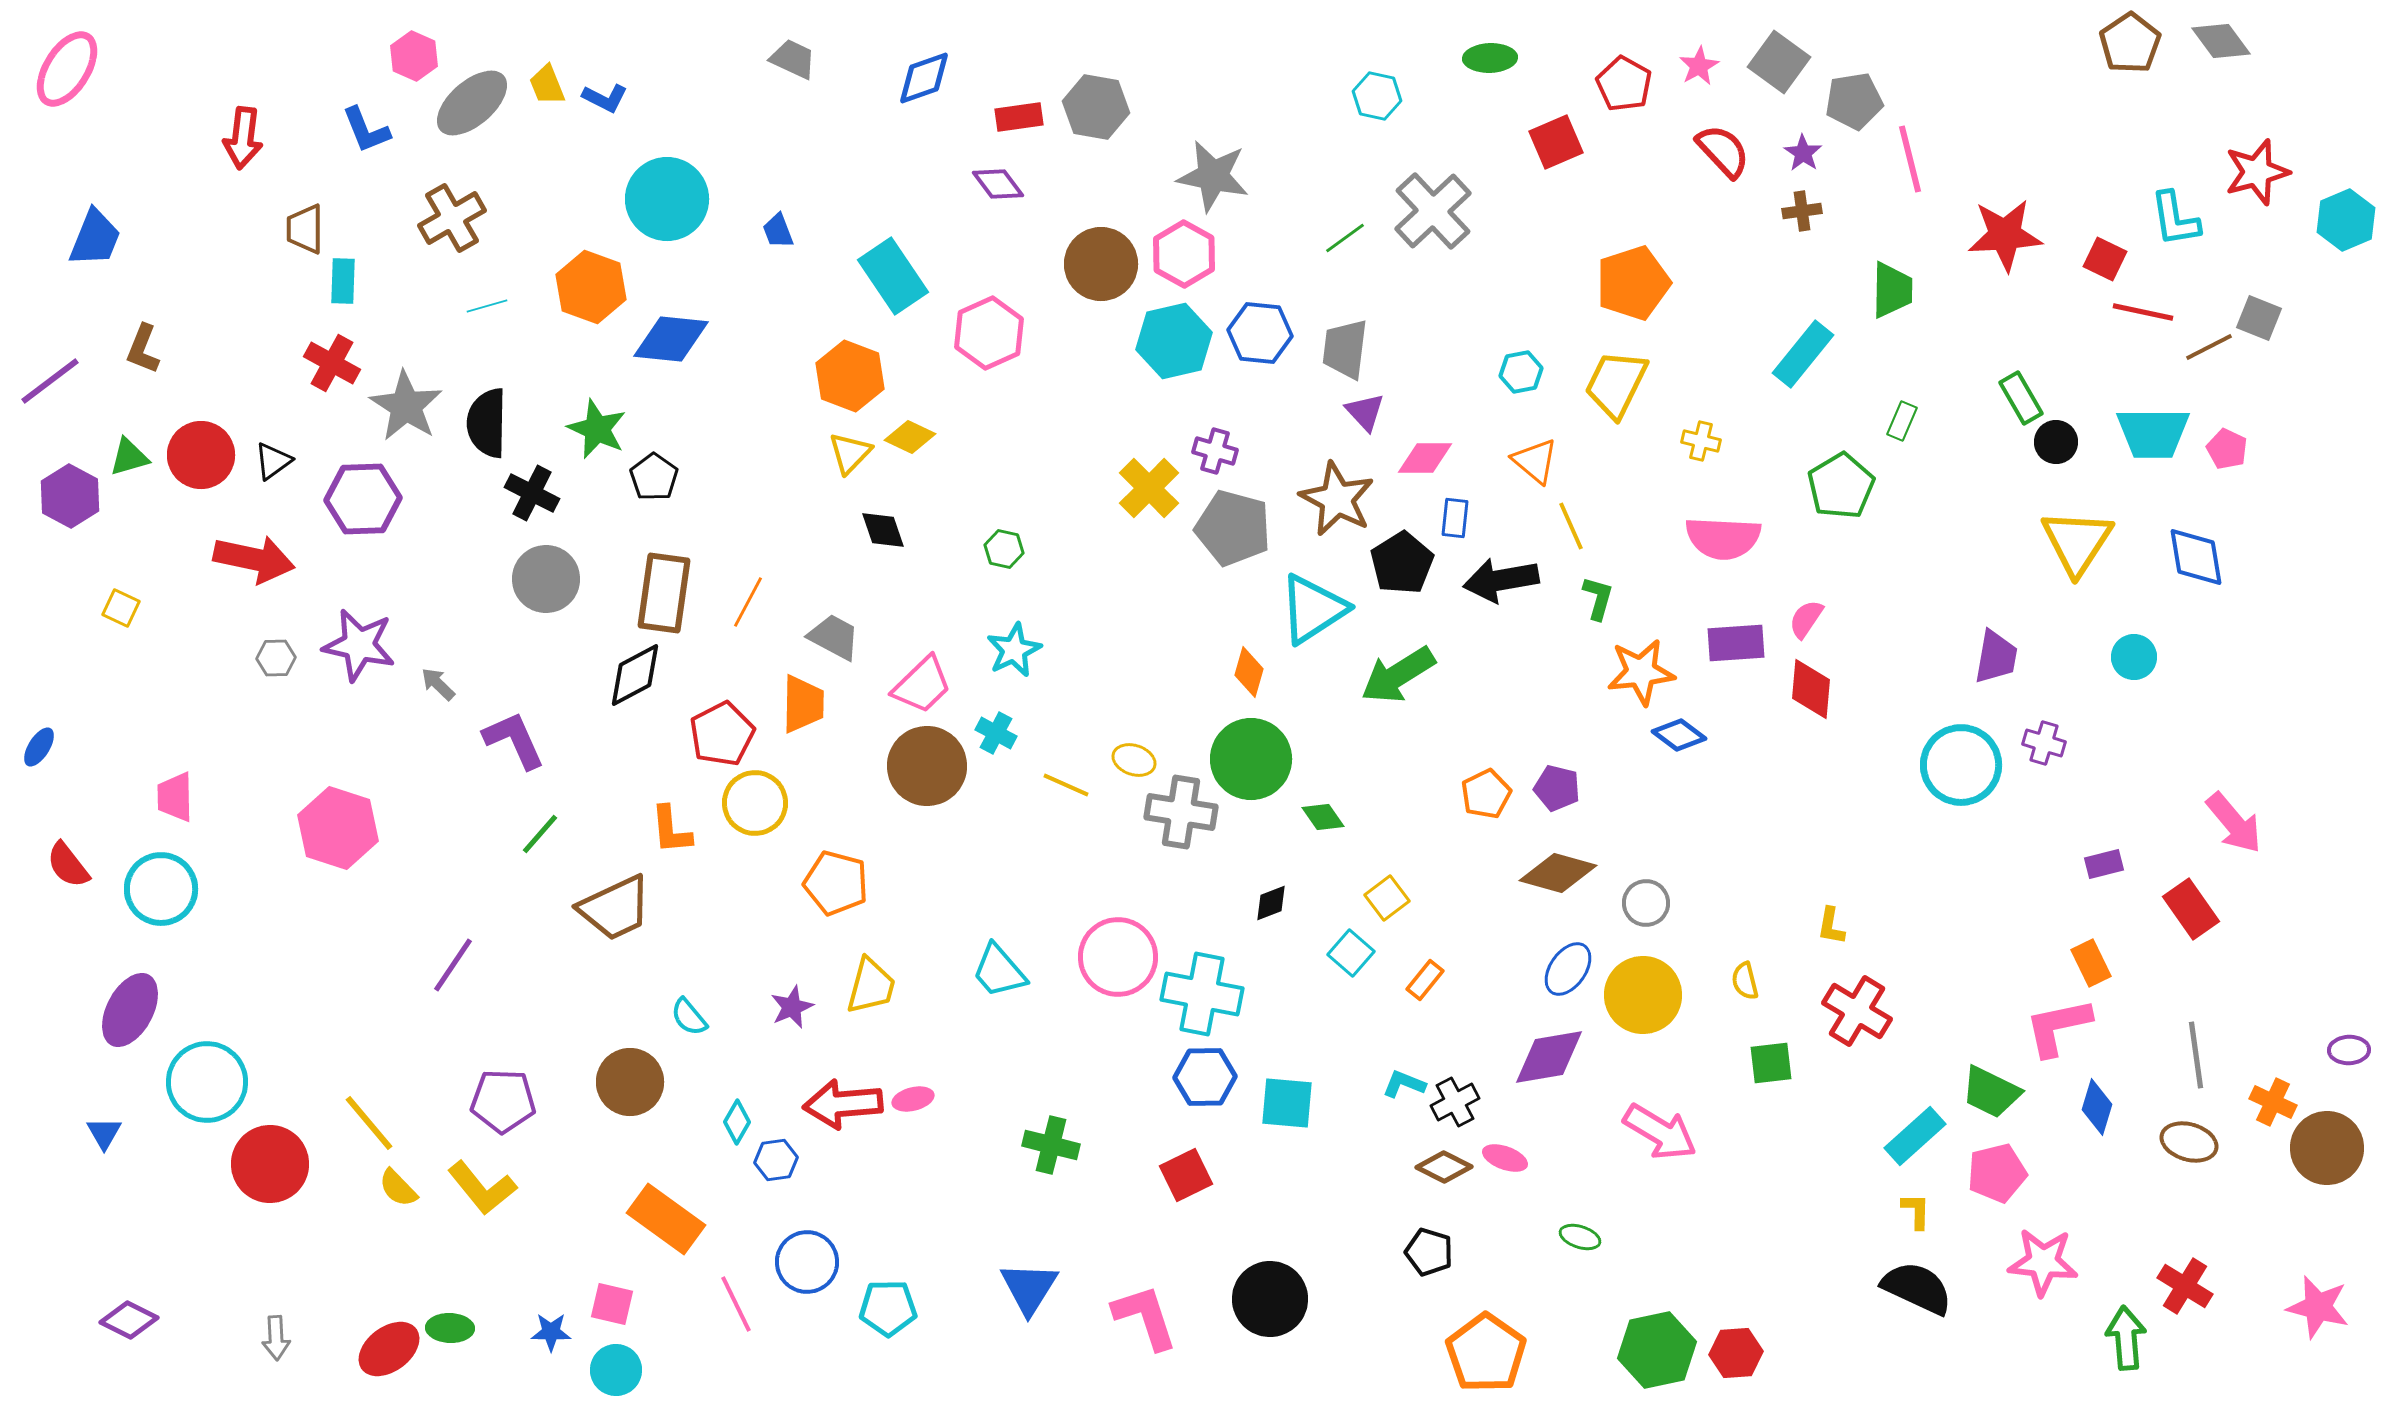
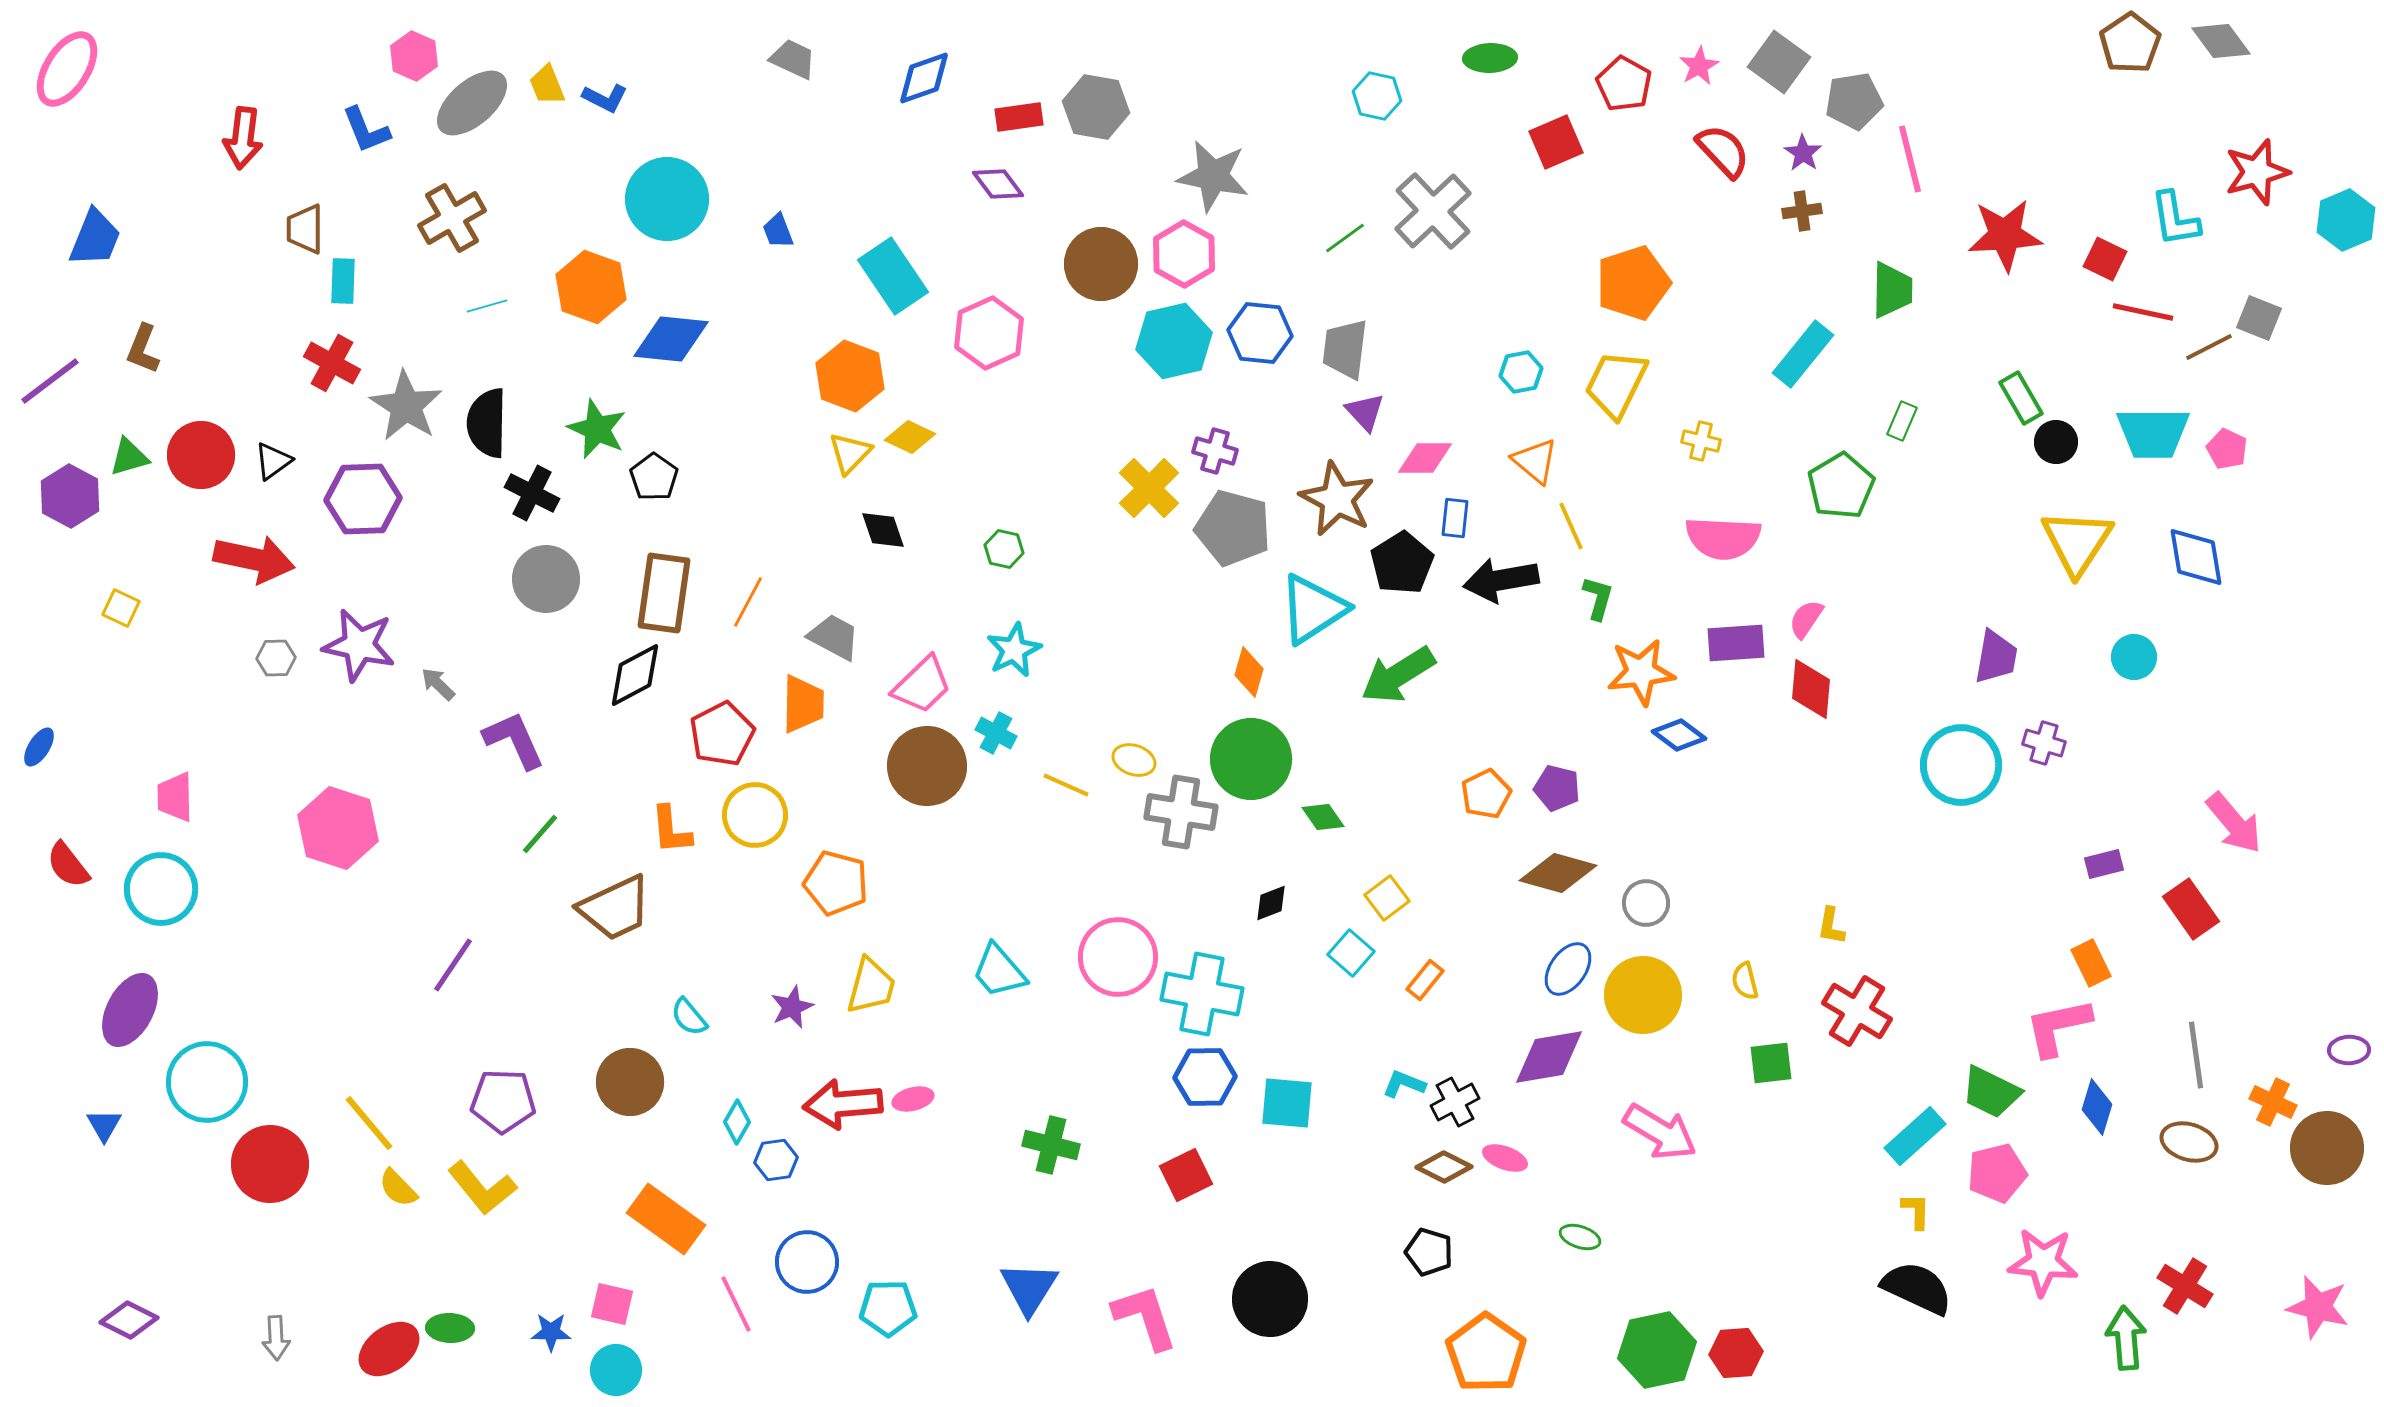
yellow circle at (755, 803): moved 12 px down
blue triangle at (104, 1133): moved 8 px up
